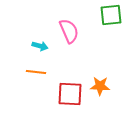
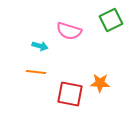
green square: moved 5 px down; rotated 20 degrees counterclockwise
pink semicircle: rotated 130 degrees clockwise
orange star: moved 3 px up
red square: rotated 8 degrees clockwise
